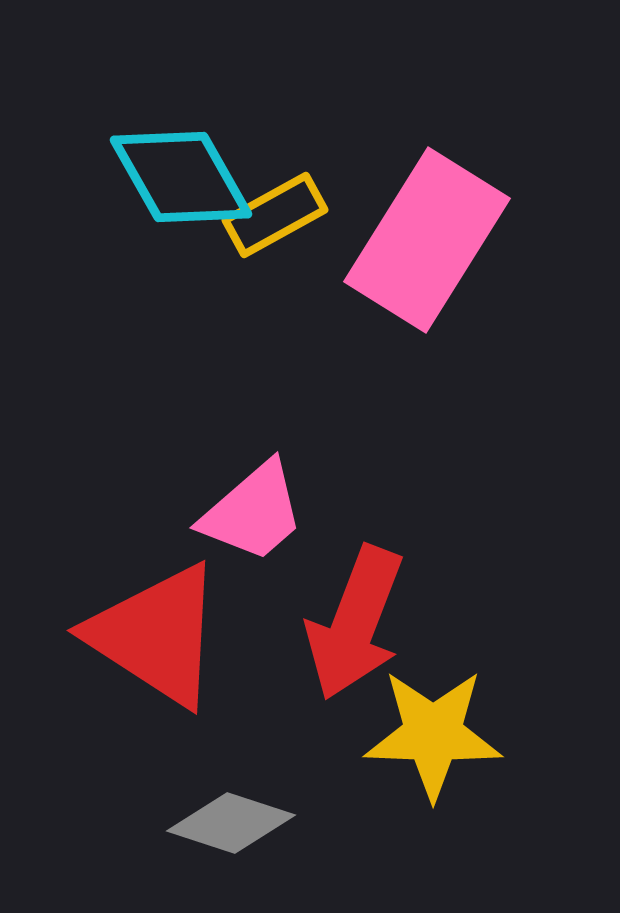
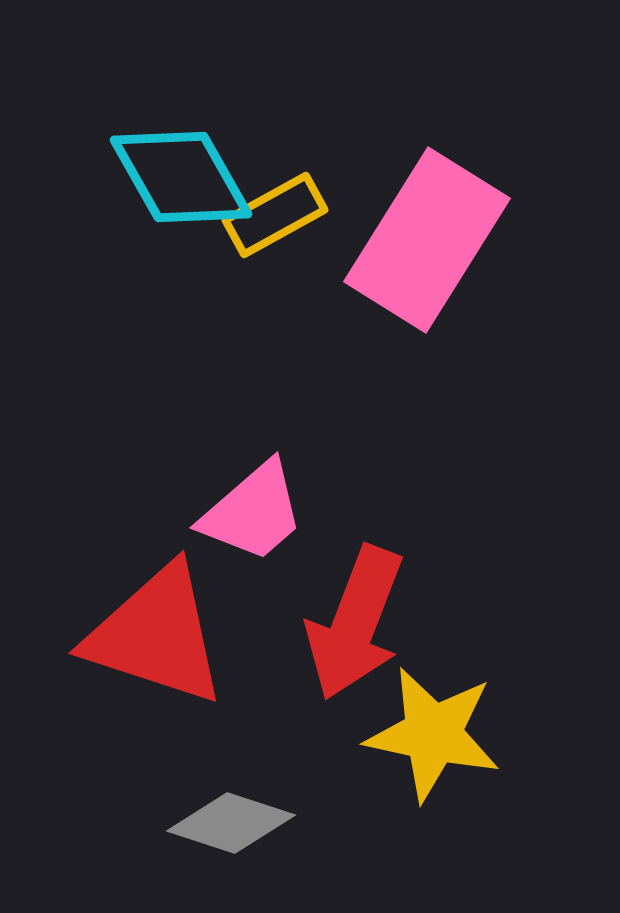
red triangle: rotated 15 degrees counterclockwise
yellow star: rotated 10 degrees clockwise
